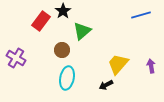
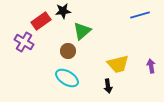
black star: rotated 28 degrees clockwise
blue line: moved 1 px left
red rectangle: rotated 18 degrees clockwise
brown circle: moved 6 px right, 1 px down
purple cross: moved 8 px right, 16 px up
yellow trapezoid: rotated 145 degrees counterclockwise
cyan ellipse: rotated 70 degrees counterclockwise
black arrow: moved 2 px right, 1 px down; rotated 72 degrees counterclockwise
